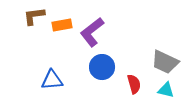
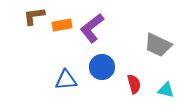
purple L-shape: moved 4 px up
gray trapezoid: moved 7 px left, 17 px up
blue triangle: moved 14 px right
